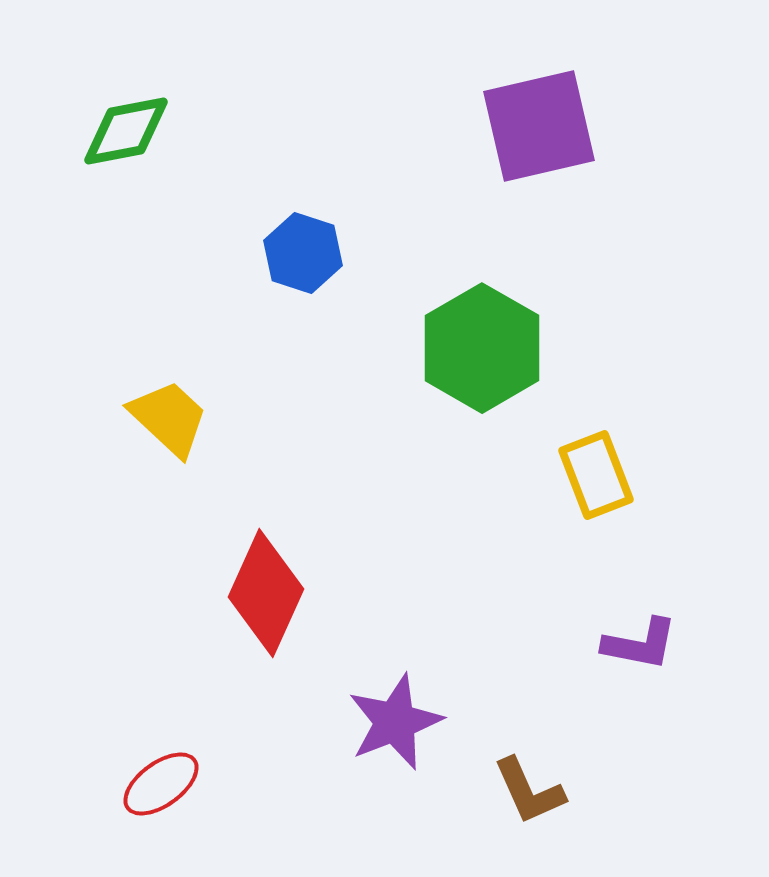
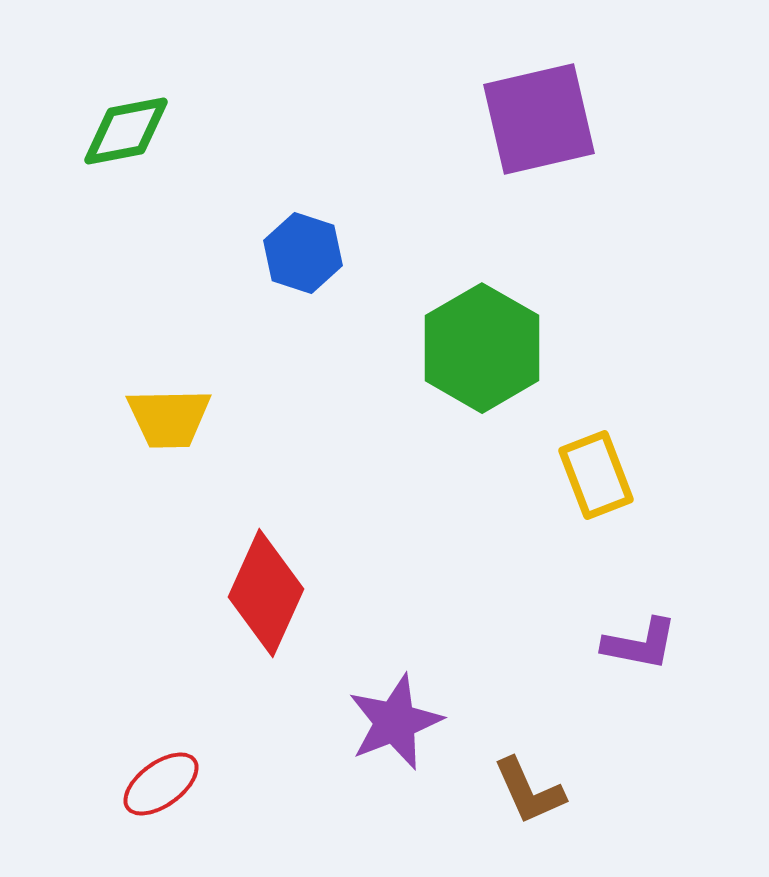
purple square: moved 7 px up
yellow trapezoid: rotated 136 degrees clockwise
